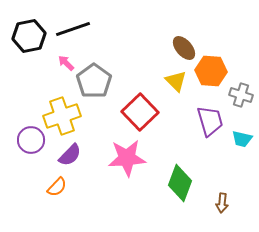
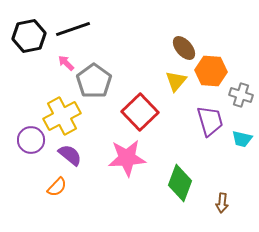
yellow triangle: rotated 25 degrees clockwise
yellow cross: rotated 9 degrees counterclockwise
purple semicircle: rotated 95 degrees counterclockwise
